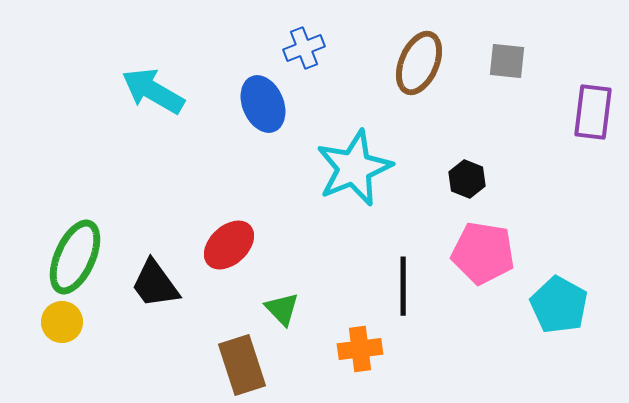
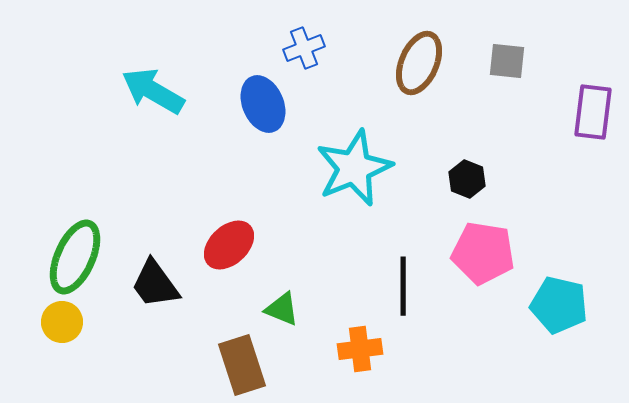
cyan pentagon: rotated 16 degrees counterclockwise
green triangle: rotated 24 degrees counterclockwise
